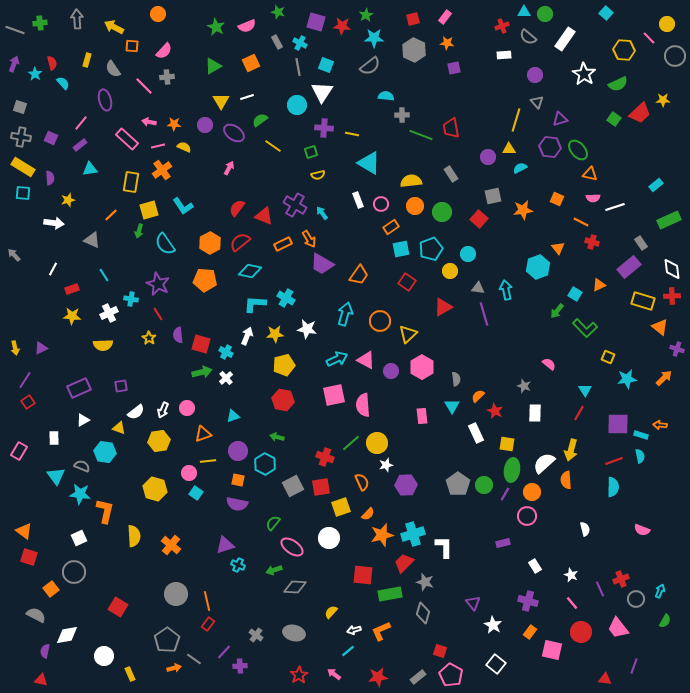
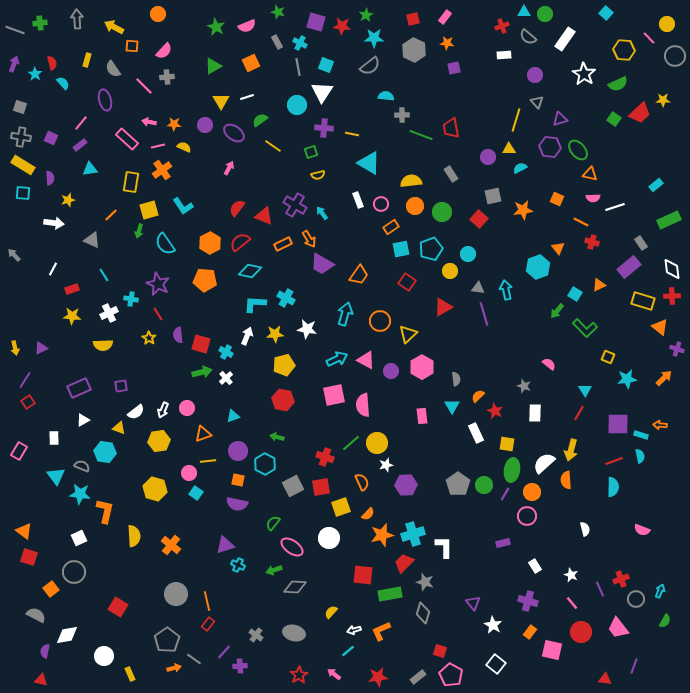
yellow rectangle at (23, 167): moved 2 px up
